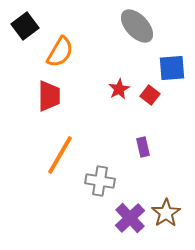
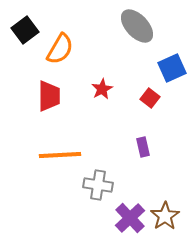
black square: moved 4 px down
orange semicircle: moved 3 px up
blue square: rotated 20 degrees counterclockwise
red star: moved 17 px left
red square: moved 3 px down
orange line: rotated 57 degrees clockwise
gray cross: moved 2 px left, 4 px down
brown star: moved 1 px left, 3 px down
